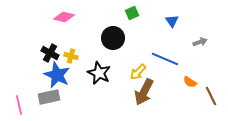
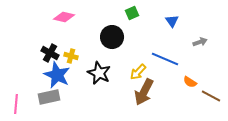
black circle: moved 1 px left, 1 px up
brown line: rotated 36 degrees counterclockwise
pink line: moved 3 px left, 1 px up; rotated 18 degrees clockwise
